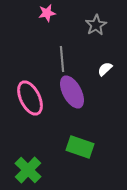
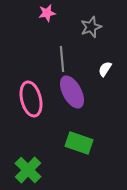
gray star: moved 5 px left, 2 px down; rotated 10 degrees clockwise
white semicircle: rotated 14 degrees counterclockwise
pink ellipse: moved 1 px right, 1 px down; rotated 12 degrees clockwise
green rectangle: moved 1 px left, 4 px up
